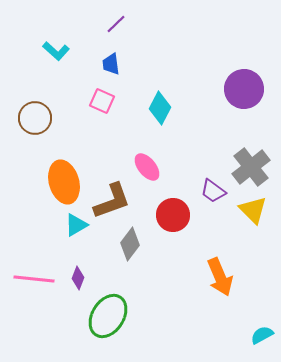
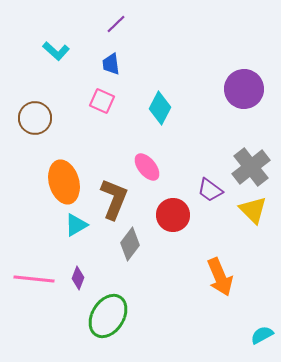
purple trapezoid: moved 3 px left, 1 px up
brown L-shape: moved 2 px right, 2 px up; rotated 48 degrees counterclockwise
